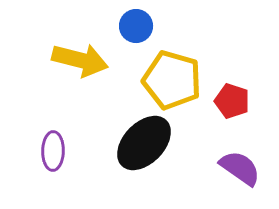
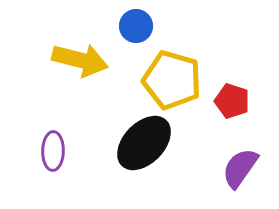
purple semicircle: rotated 90 degrees counterclockwise
